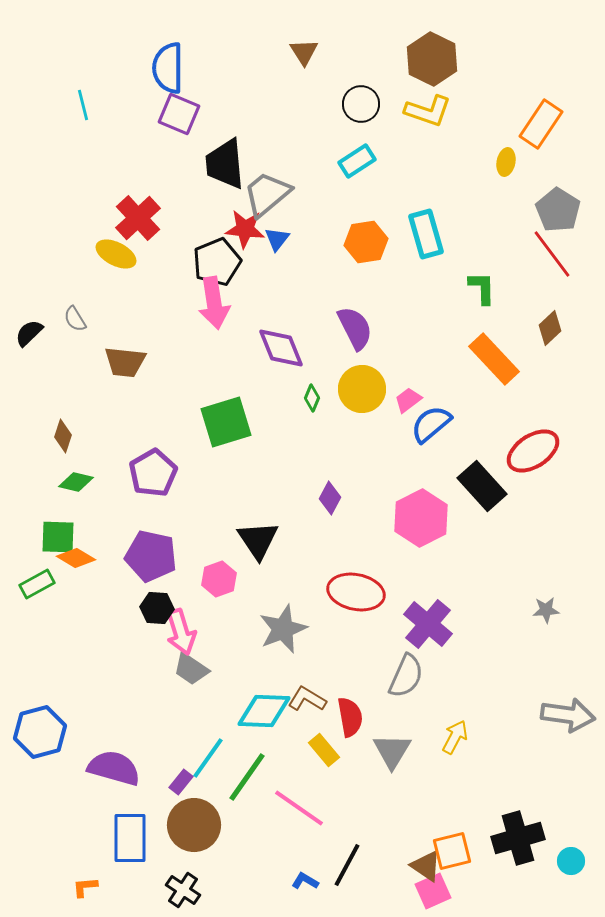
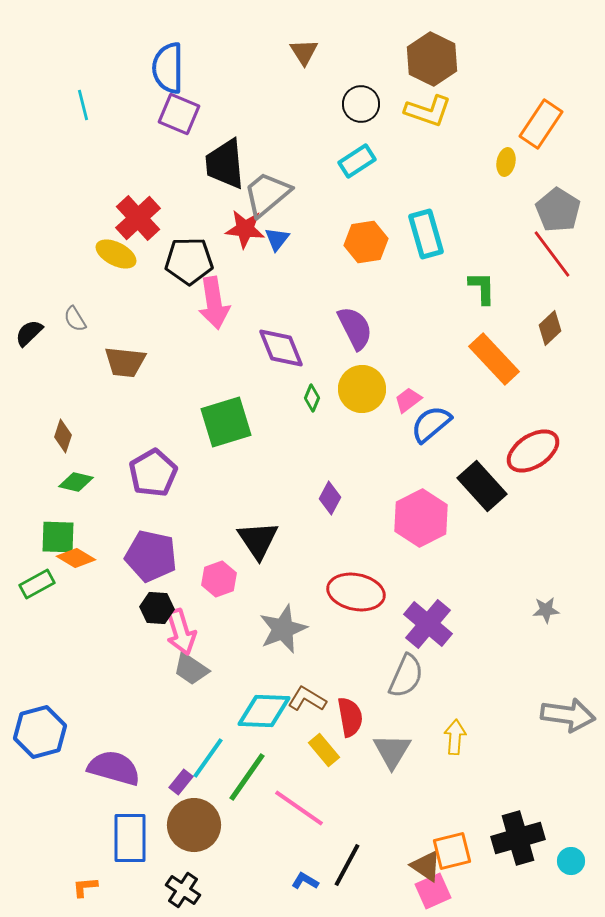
black pentagon at (217, 262): moved 28 px left, 1 px up; rotated 21 degrees clockwise
yellow arrow at (455, 737): rotated 24 degrees counterclockwise
